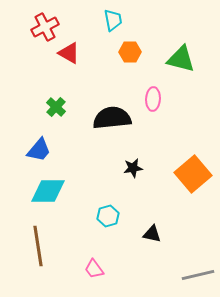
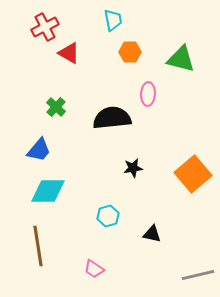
pink ellipse: moved 5 px left, 5 px up
pink trapezoid: rotated 20 degrees counterclockwise
